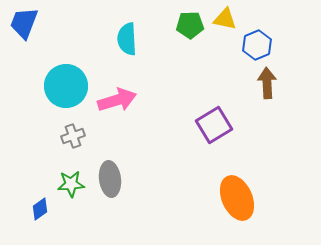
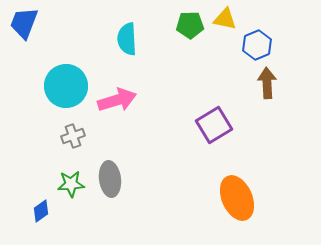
blue diamond: moved 1 px right, 2 px down
